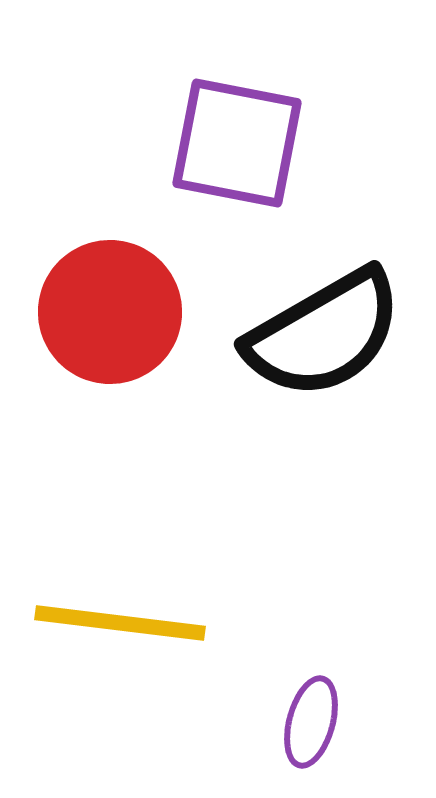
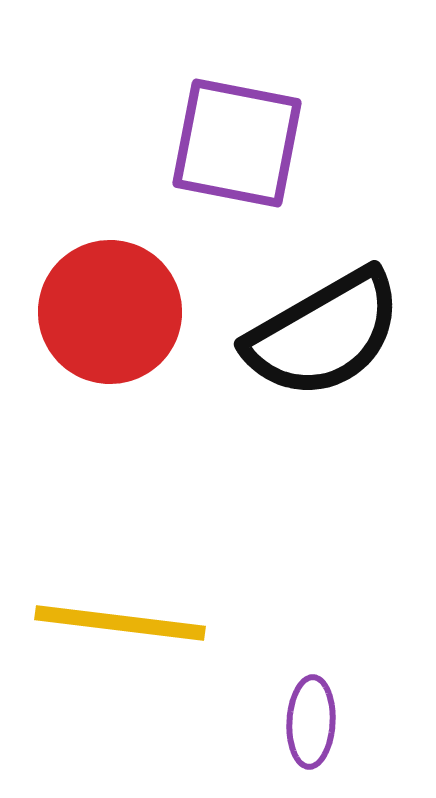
purple ellipse: rotated 12 degrees counterclockwise
